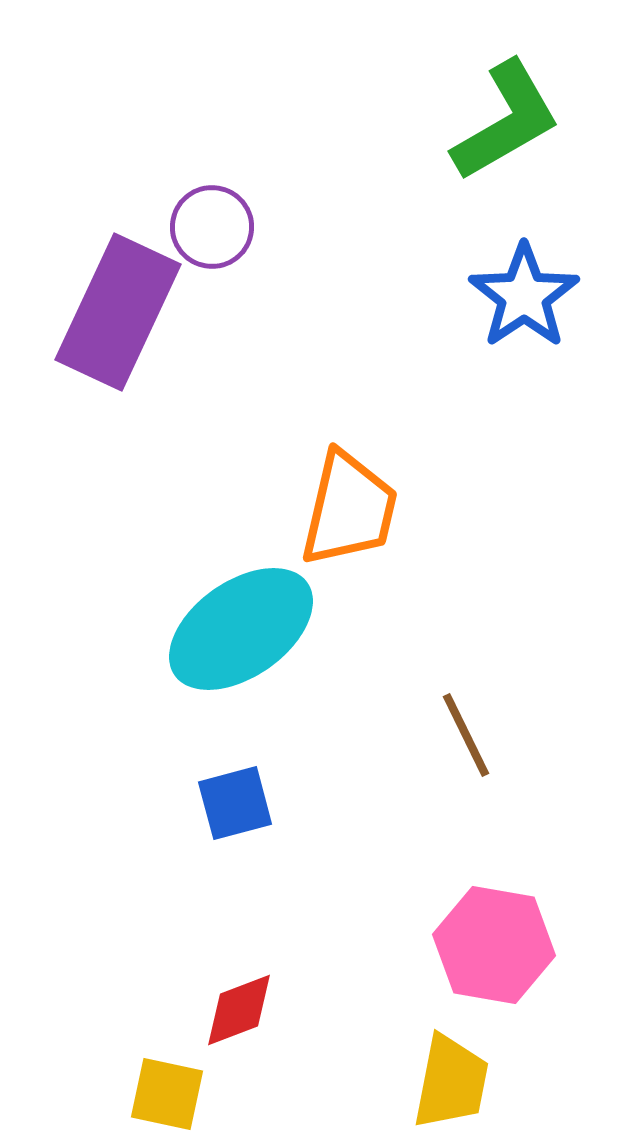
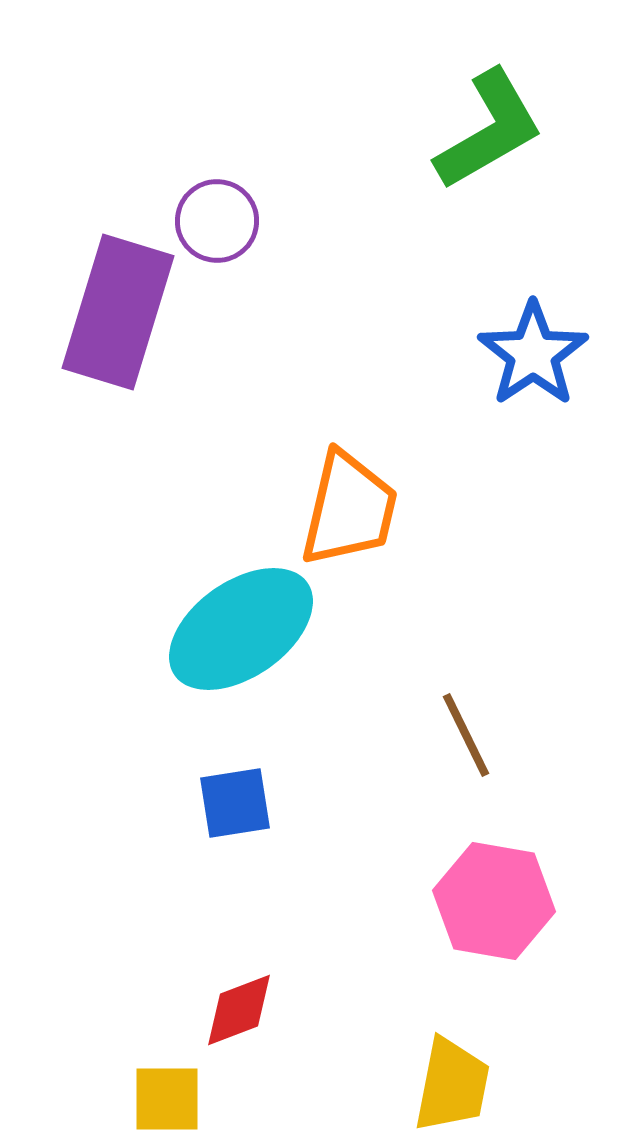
green L-shape: moved 17 px left, 9 px down
purple circle: moved 5 px right, 6 px up
blue star: moved 9 px right, 58 px down
purple rectangle: rotated 8 degrees counterclockwise
blue square: rotated 6 degrees clockwise
pink hexagon: moved 44 px up
yellow trapezoid: moved 1 px right, 3 px down
yellow square: moved 5 px down; rotated 12 degrees counterclockwise
